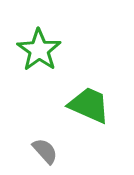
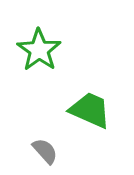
green trapezoid: moved 1 px right, 5 px down
